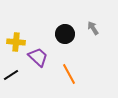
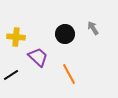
yellow cross: moved 5 px up
